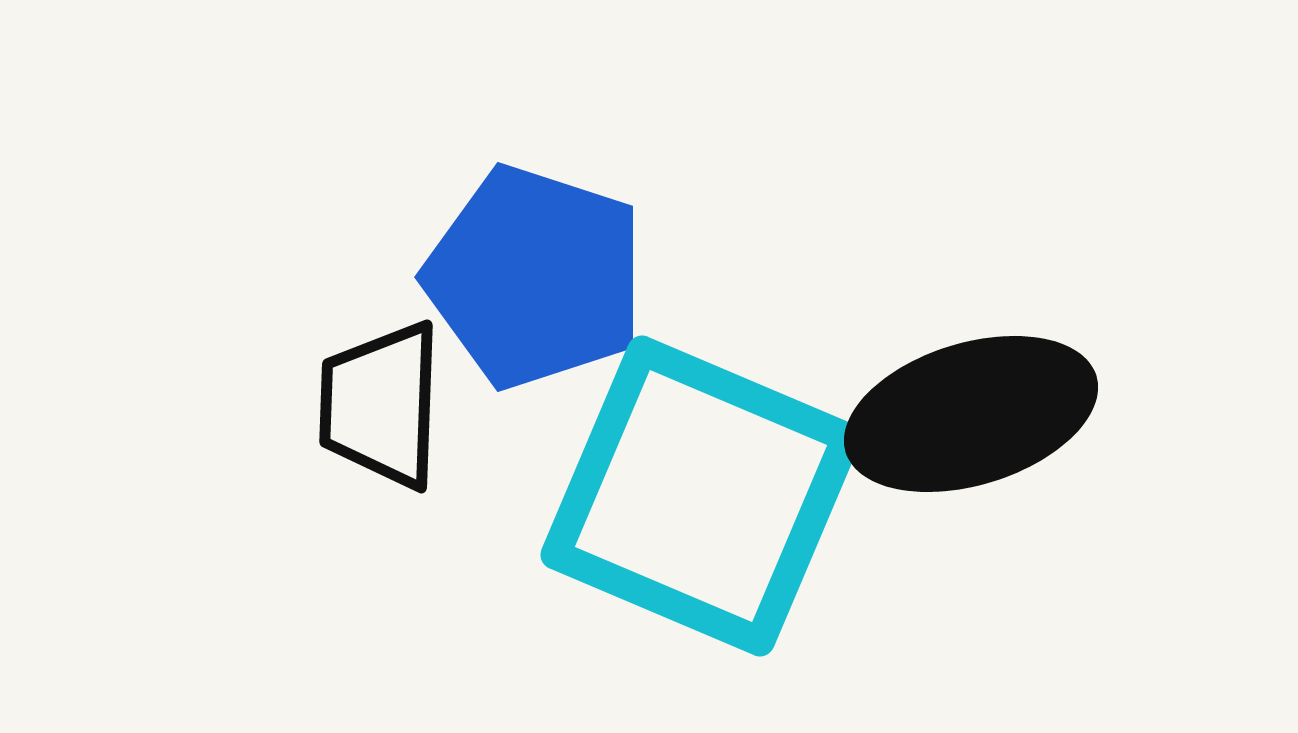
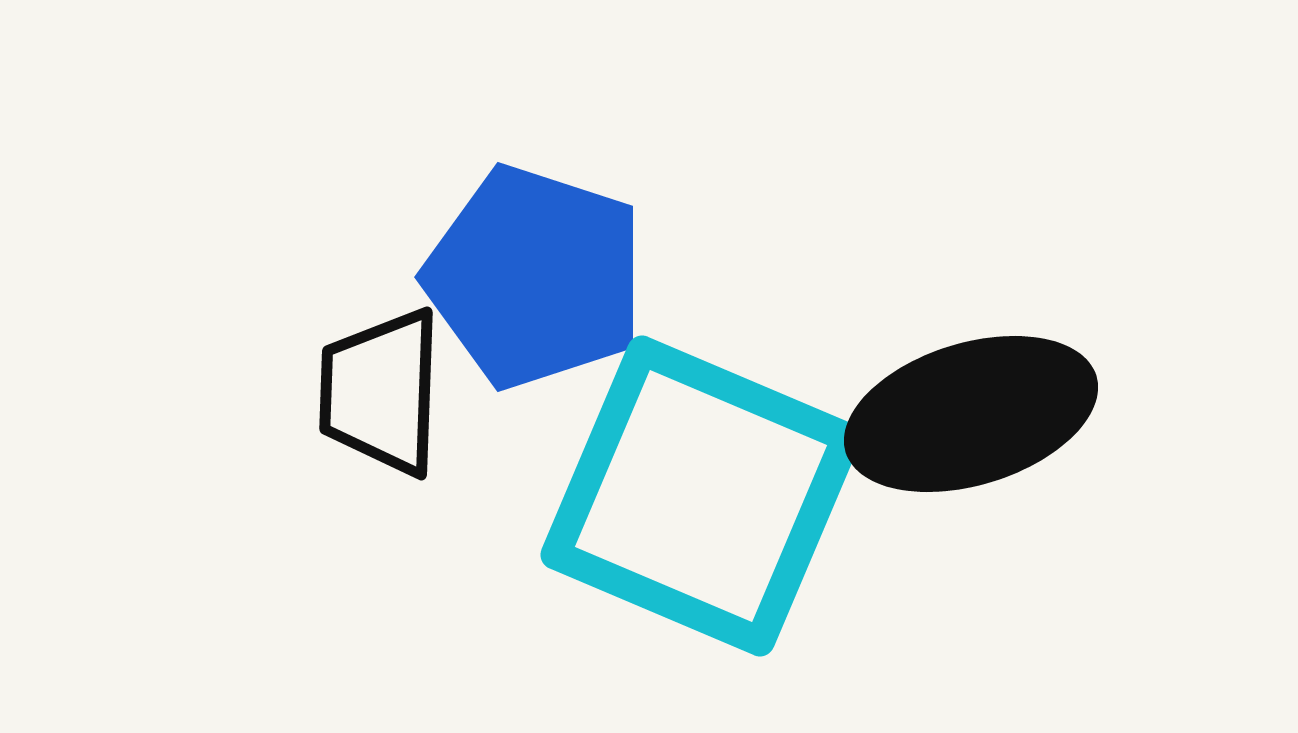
black trapezoid: moved 13 px up
